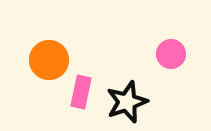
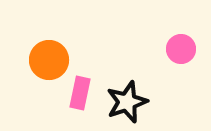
pink circle: moved 10 px right, 5 px up
pink rectangle: moved 1 px left, 1 px down
